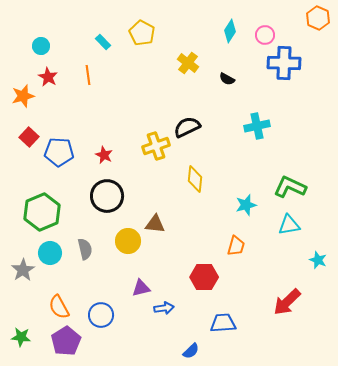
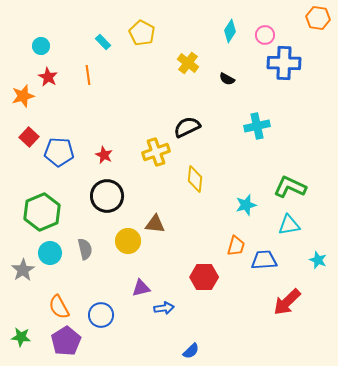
orange hexagon at (318, 18): rotated 15 degrees counterclockwise
yellow cross at (156, 146): moved 6 px down
blue trapezoid at (223, 323): moved 41 px right, 63 px up
